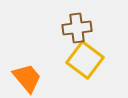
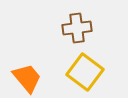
yellow square: moved 12 px down
